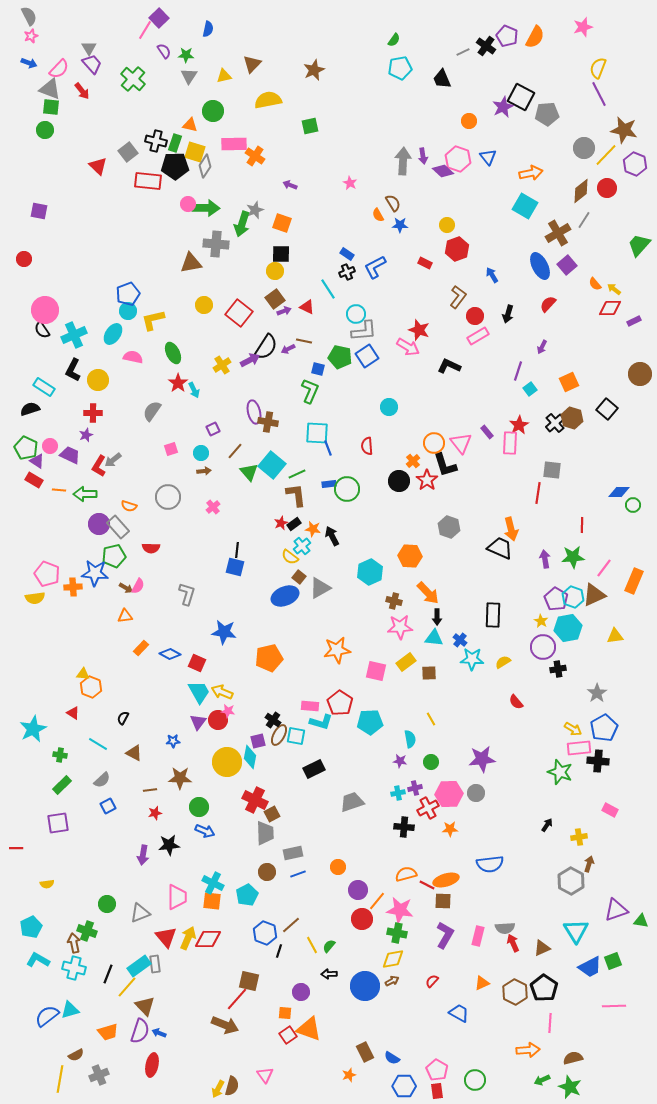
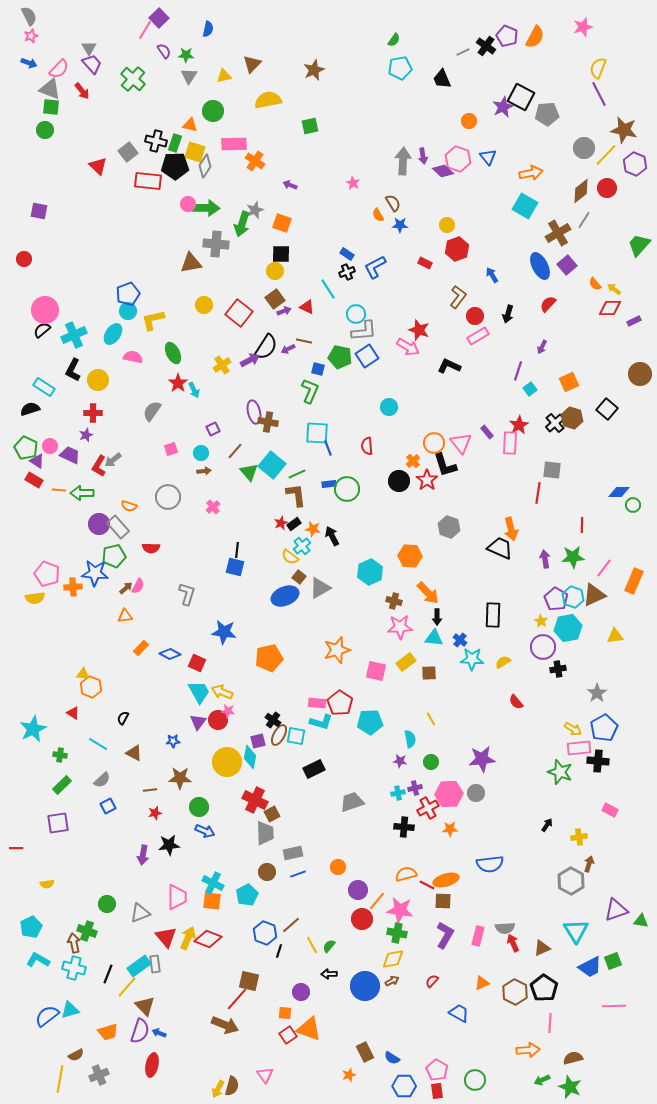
orange cross at (255, 156): moved 5 px down
pink star at (350, 183): moved 3 px right
black semicircle at (42, 330): rotated 84 degrees clockwise
green arrow at (85, 494): moved 3 px left, 1 px up
brown arrow at (126, 588): rotated 72 degrees counterclockwise
orange star at (337, 650): rotated 8 degrees counterclockwise
pink rectangle at (310, 706): moved 7 px right, 3 px up
red diamond at (208, 939): rotated 20 degrees clockwise
